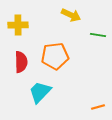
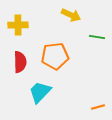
green line: moved 1 px left, 2 px down
red semicircle: moved 1 px left
